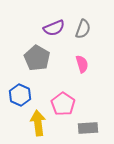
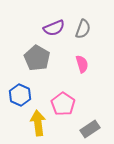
gray rectangle: moved 2 px right, 1 px down; rotated 30 degrees counterclockwise
